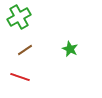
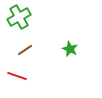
red line: moved 3 px left, 1 px up
